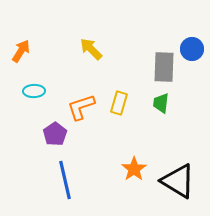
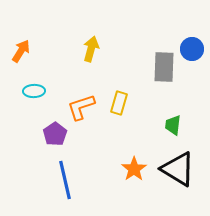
yellow arrow: rotated 60 degrees clockwise
green trapezoid: moved 12 px right, 22 px down
black triangle: moved 12 px up
